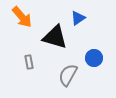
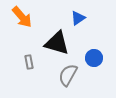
black triangle: moved 2 px right, 6 px down
